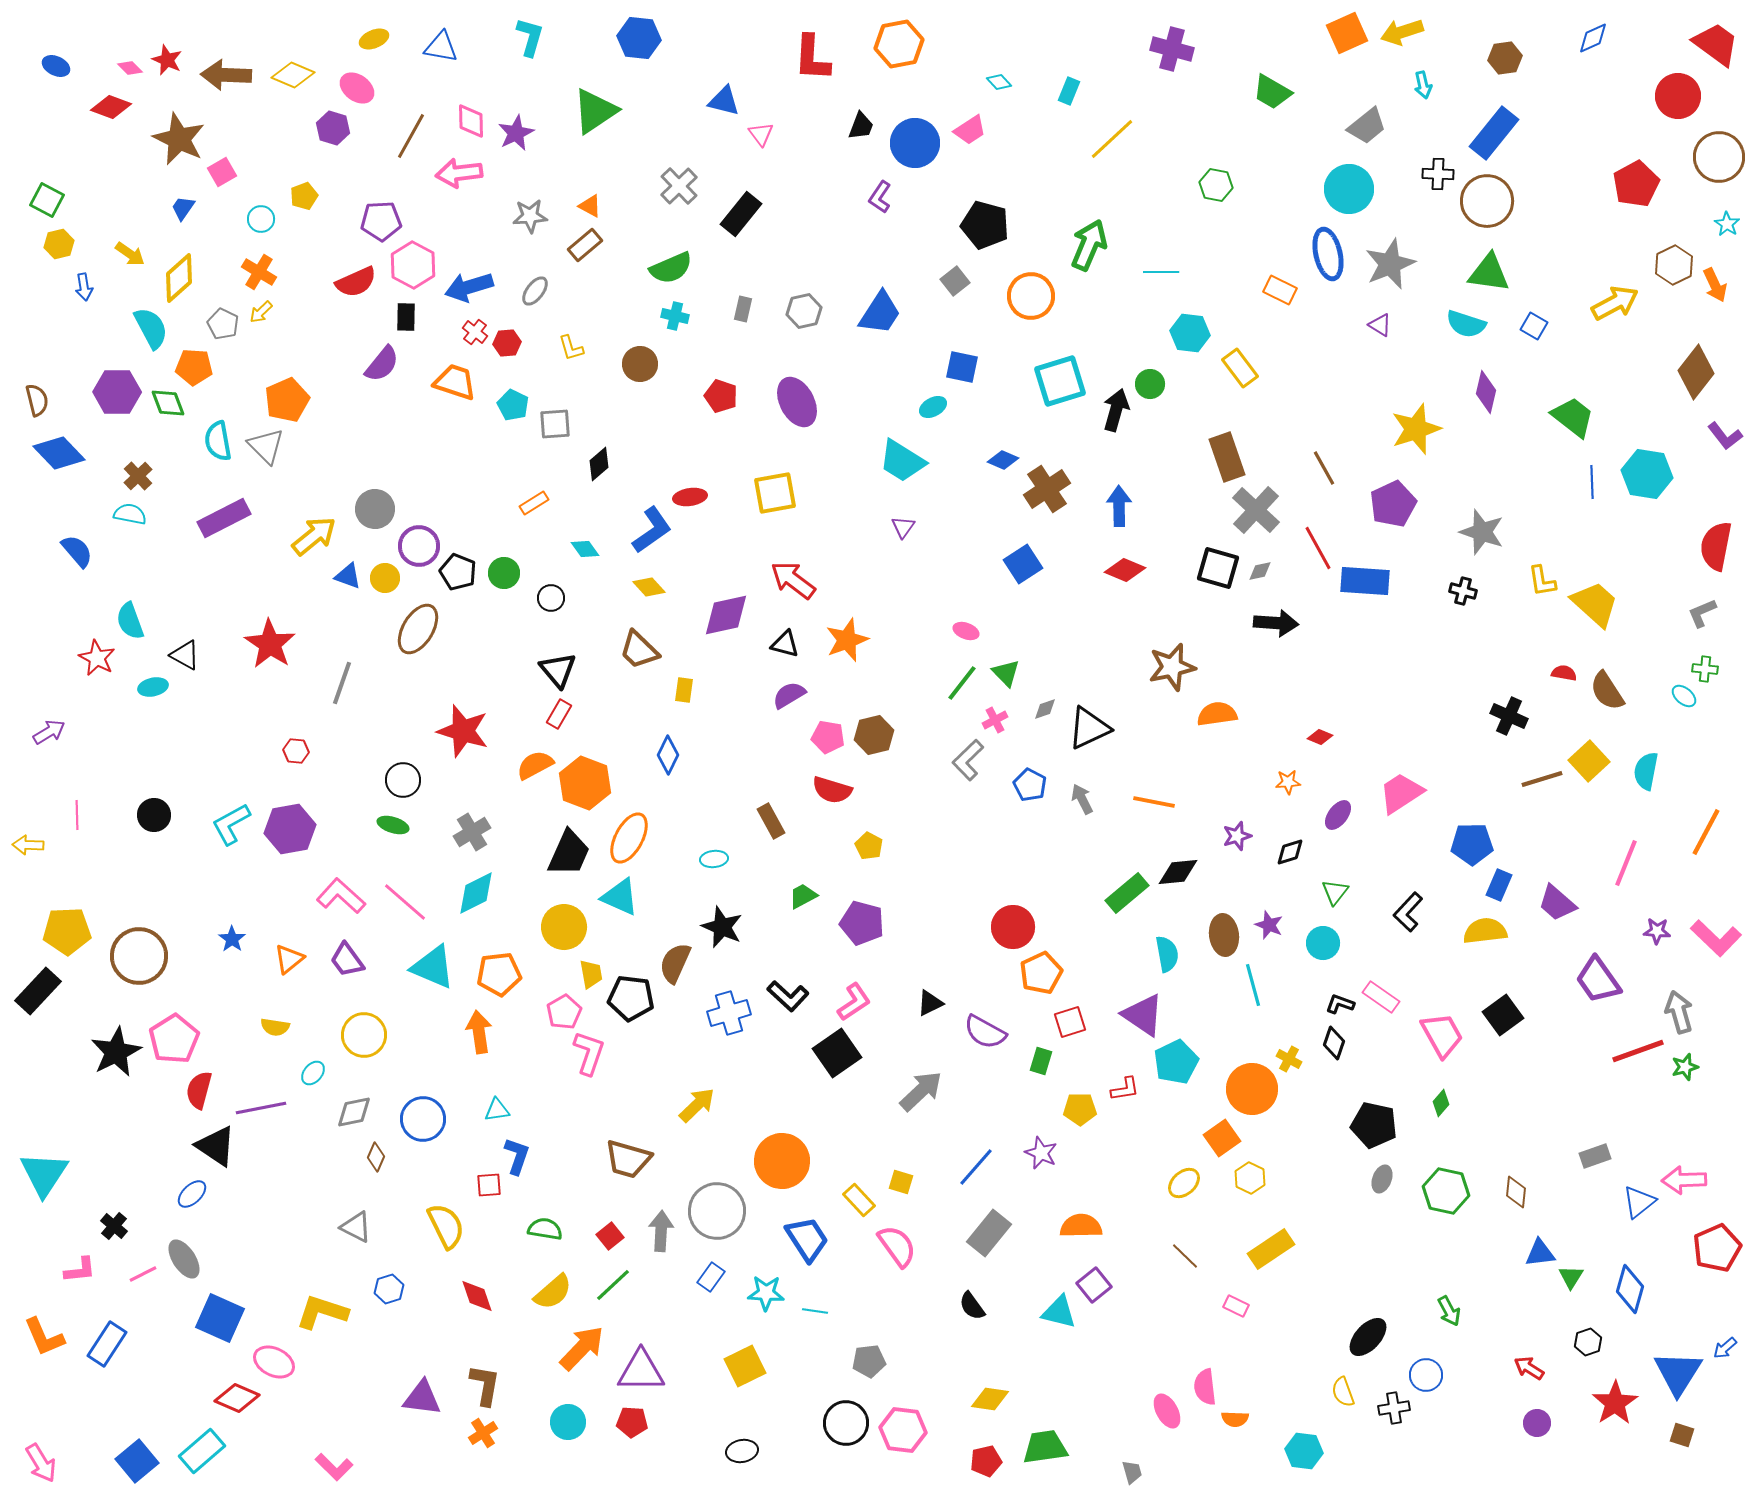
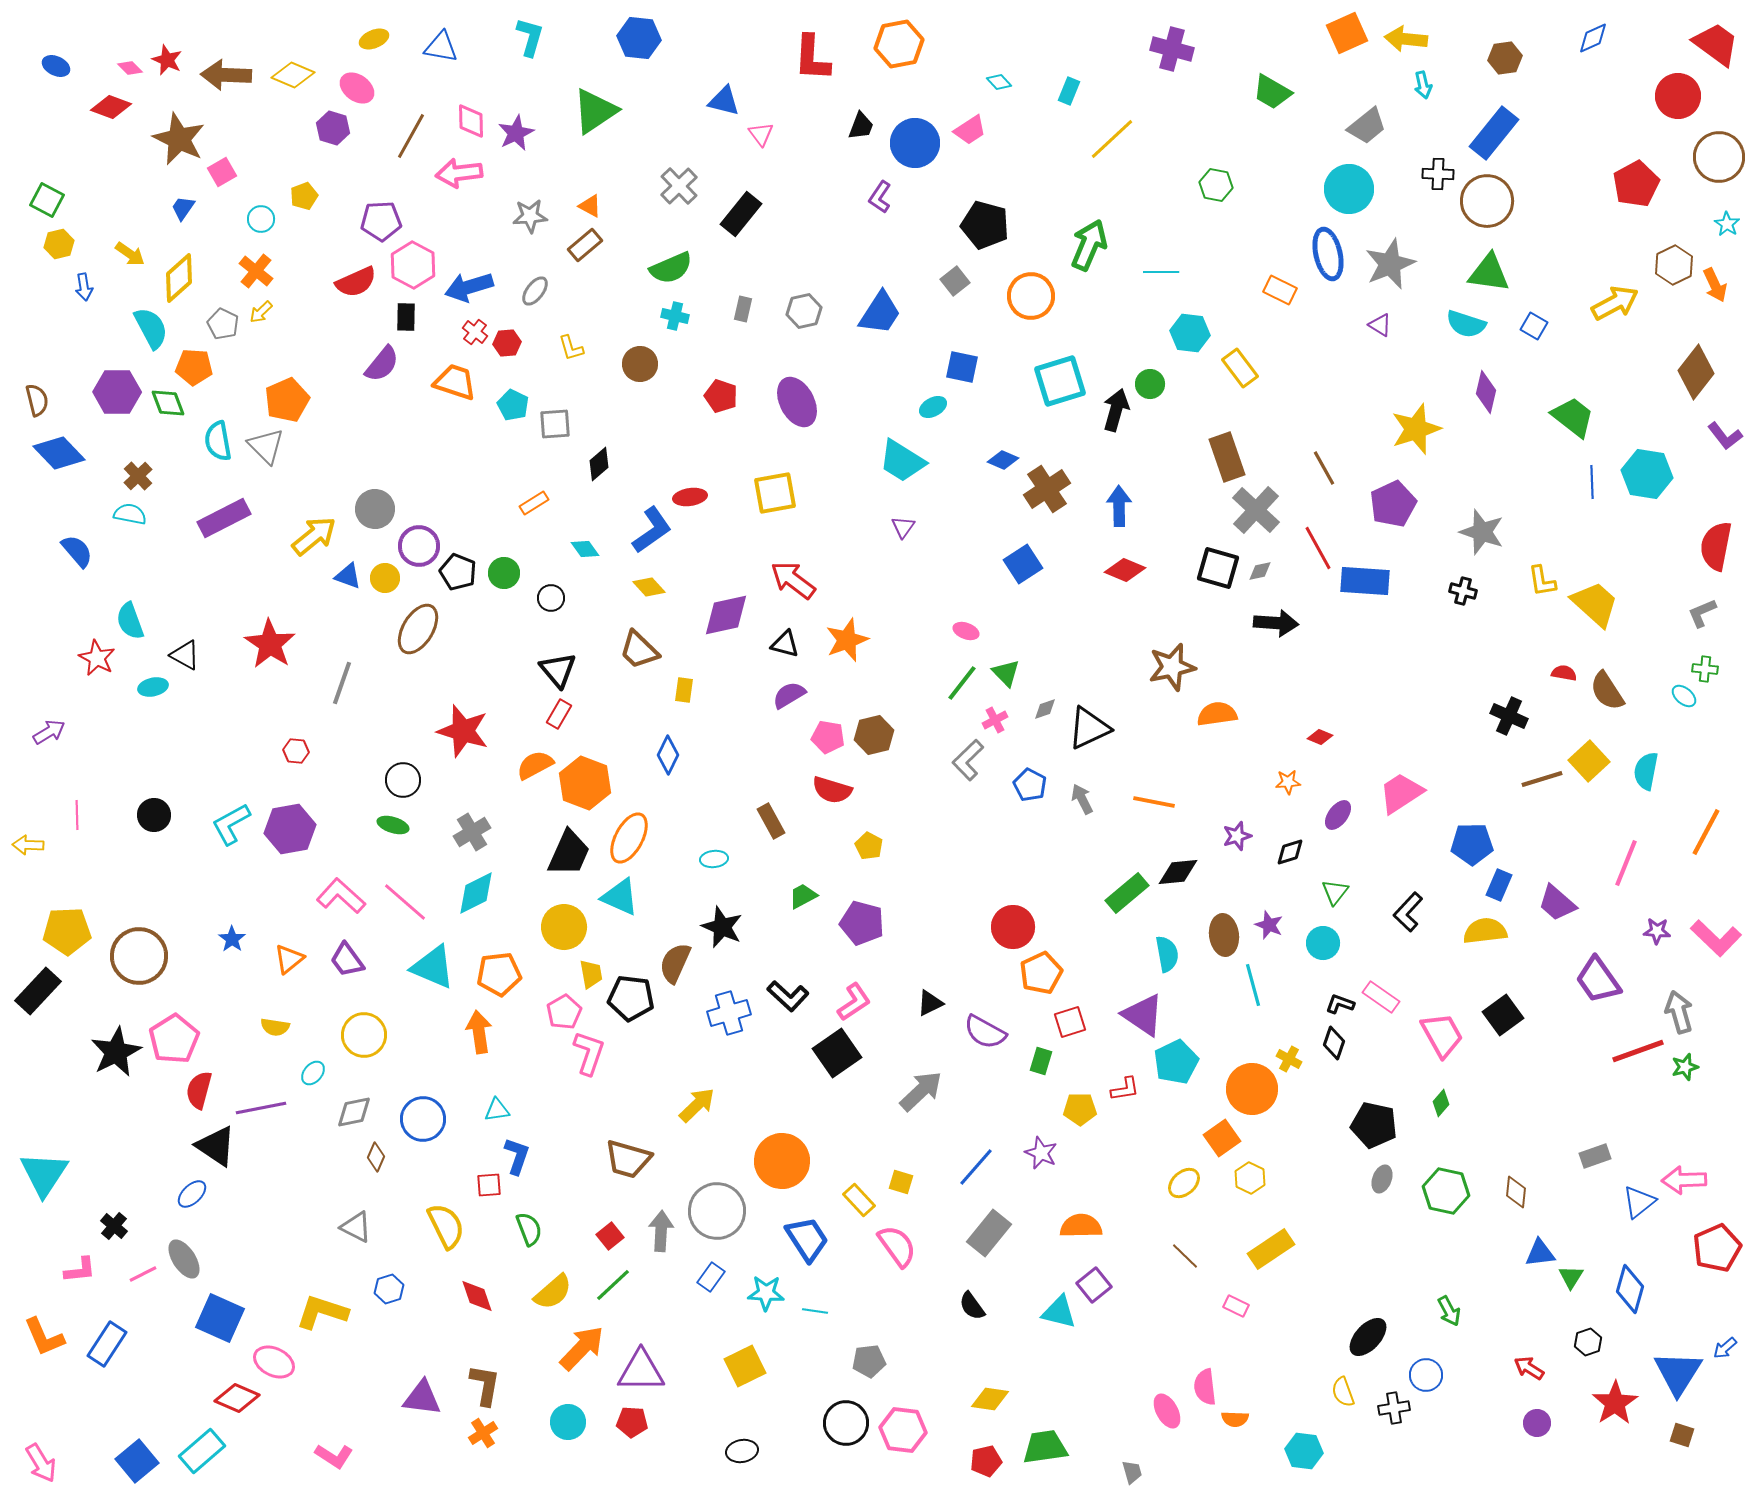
yellow arrow at (1402, 32): moved 4 px right, 7 px down; rotated 24 degrees clockwise
orange cross at (259, 272): moved 3 px left, 1 px up; rotated 8 degrees clockwise
green semicircle at (545, 1229): moved 16 px left; rotated 60 degrees clockwise
pink L-shape at (334, 1467): moved 11 px up; rotated 12 degrees counterclockwise
